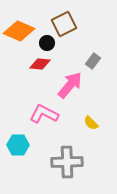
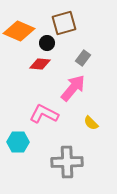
brown square: moved 1 px up; rotated 10 degrees clockwise
gray rectangle: moved 10 px left, 3 px up
pink arrow: moved 3 px right, 3 px down
cyan hexagon: moved 3 px up
